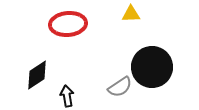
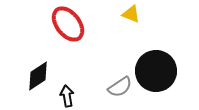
yellow triangle: rotated 24 degrees clockwise
red ellipse: rotated 57 degrees clockwise
black circle: moved 4 px right, 4 px down
black diamond: moved 1 px right, 1 px down
